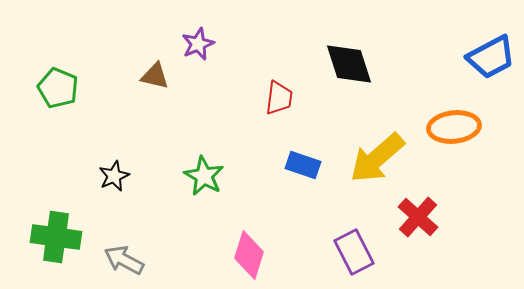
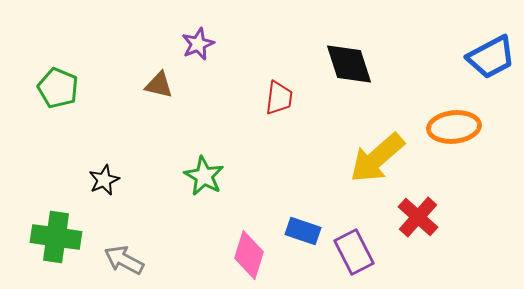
brown triangle: moved 4 px right, 9 px down
blue rectangle: moved 66 px down
black star: moved 10 px left, 4 px down
